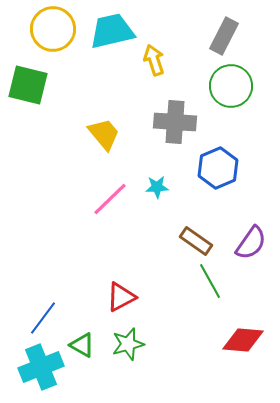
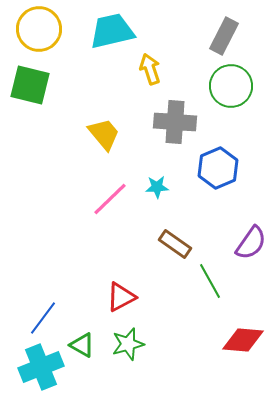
yellow circle: moved 14 px left
yellow arrow: moved 4 px left, 9 px down
green square: moved 2 px right
brown rectangle: moved 21 px left, 3 px down
